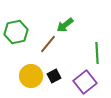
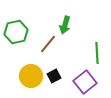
green arrow: rotated 36 degrees counterclockwise
